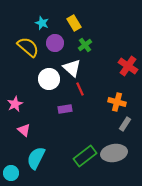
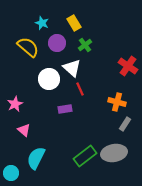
purple circle: moved 2 px right
